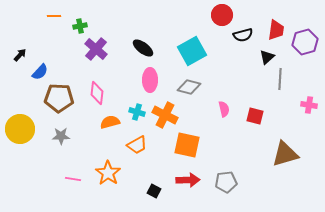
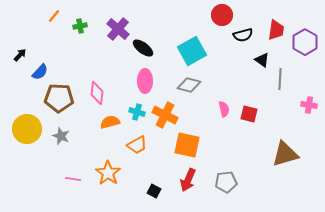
orange line: rotated 48 degrees counterclockwise
purple hexagon: rotated 15 degrees counterclockwise
purple cross: moved 22 px right, 20 px up
black triangle: moved 5 px left, 3 px down; rotated 42 degrees counterclockwise
pink ellipse: moved 5 px left, 1 px down
gray diamond: moved 2 px up
red square: moved 6 px left, 2 px up
yellow circle: moved 7 px right
gray star: rotated 24 degrees clockwise
red arrow: rotated 115 degrees clockwise
